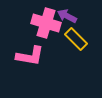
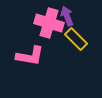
purple arrow: rotated 42 degrees clockwise
pink cross: moved 3 px right
